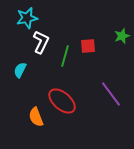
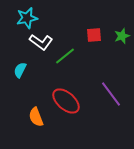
white L-shape: rotated 100 degrees clockwise
red square: moved 6 px right, 11 px up
green line: rotated 35 degrees clockwise
red ellipse: moved 4 px right
